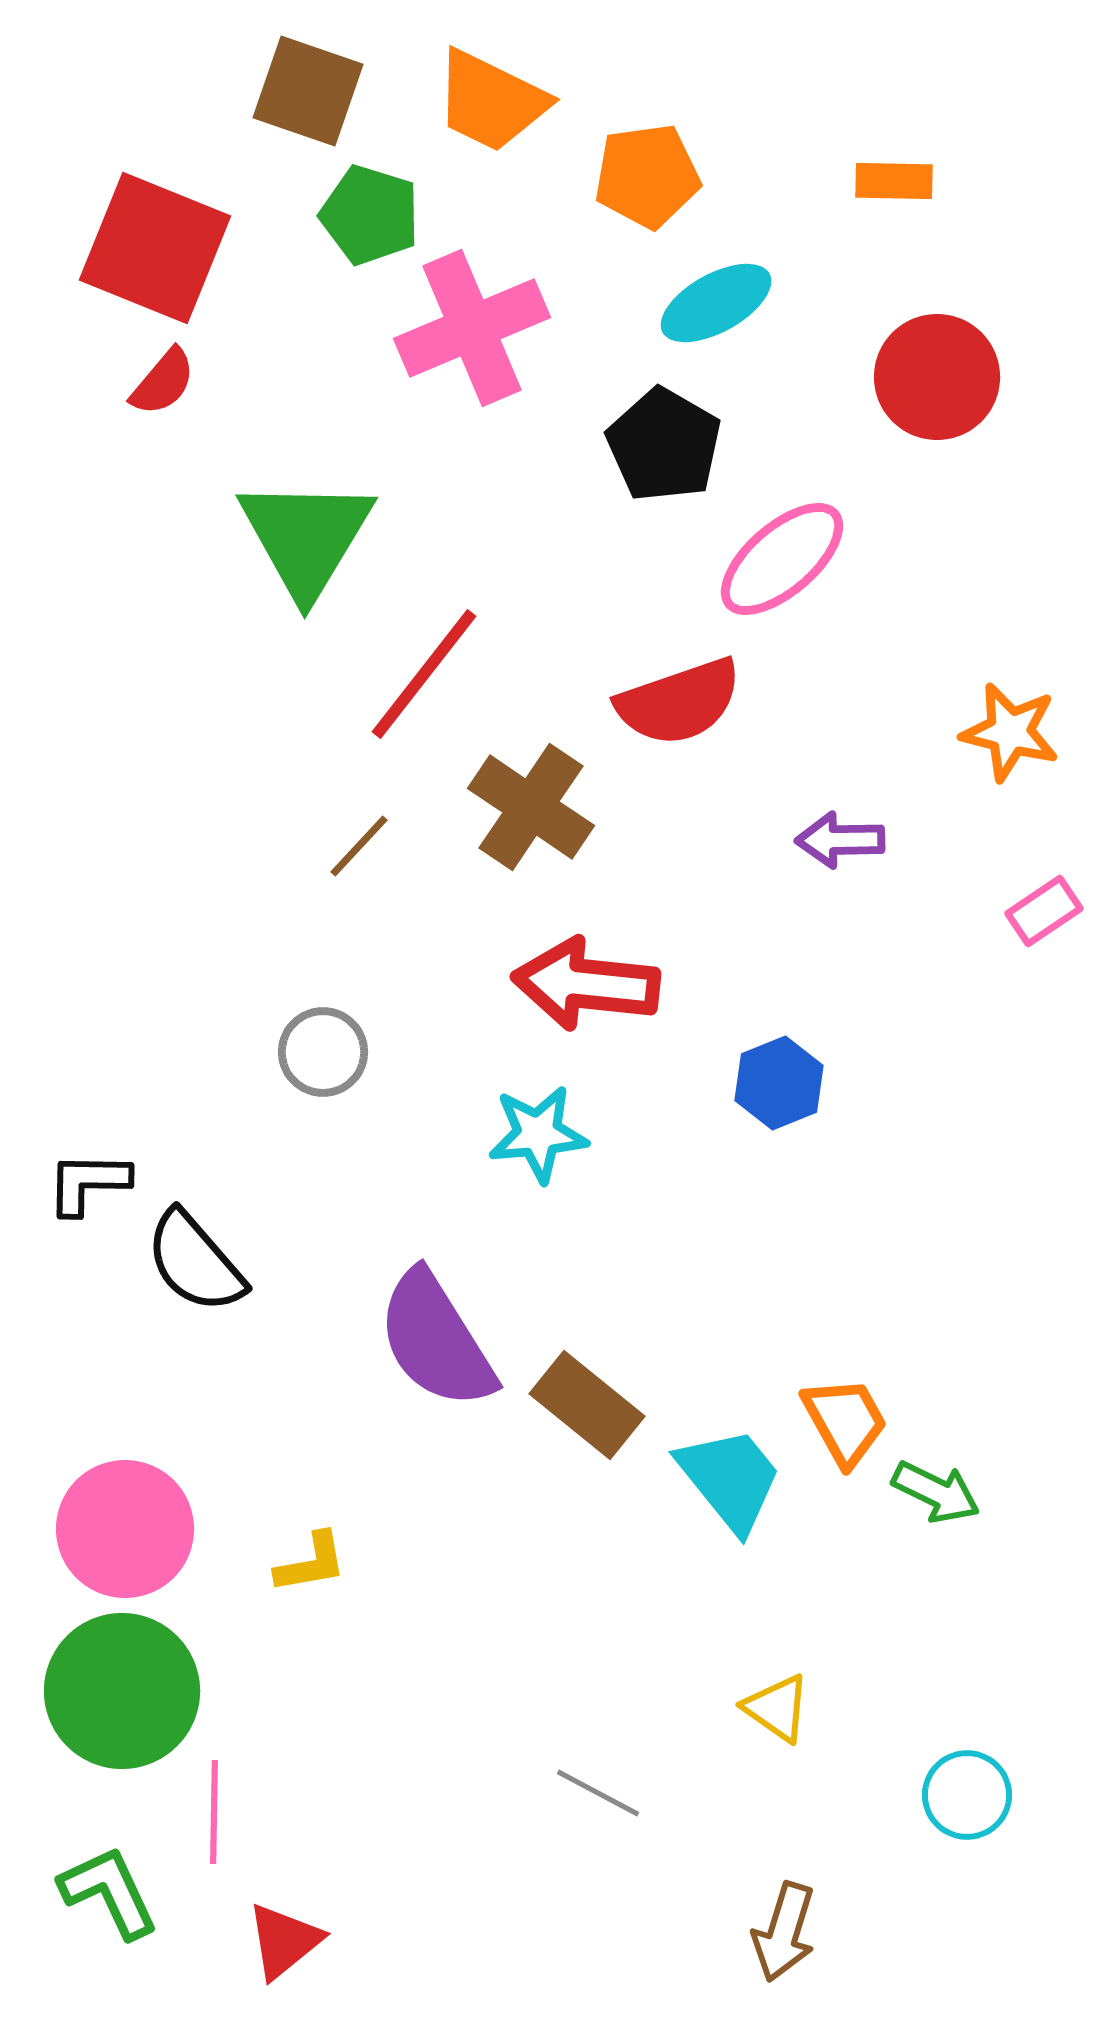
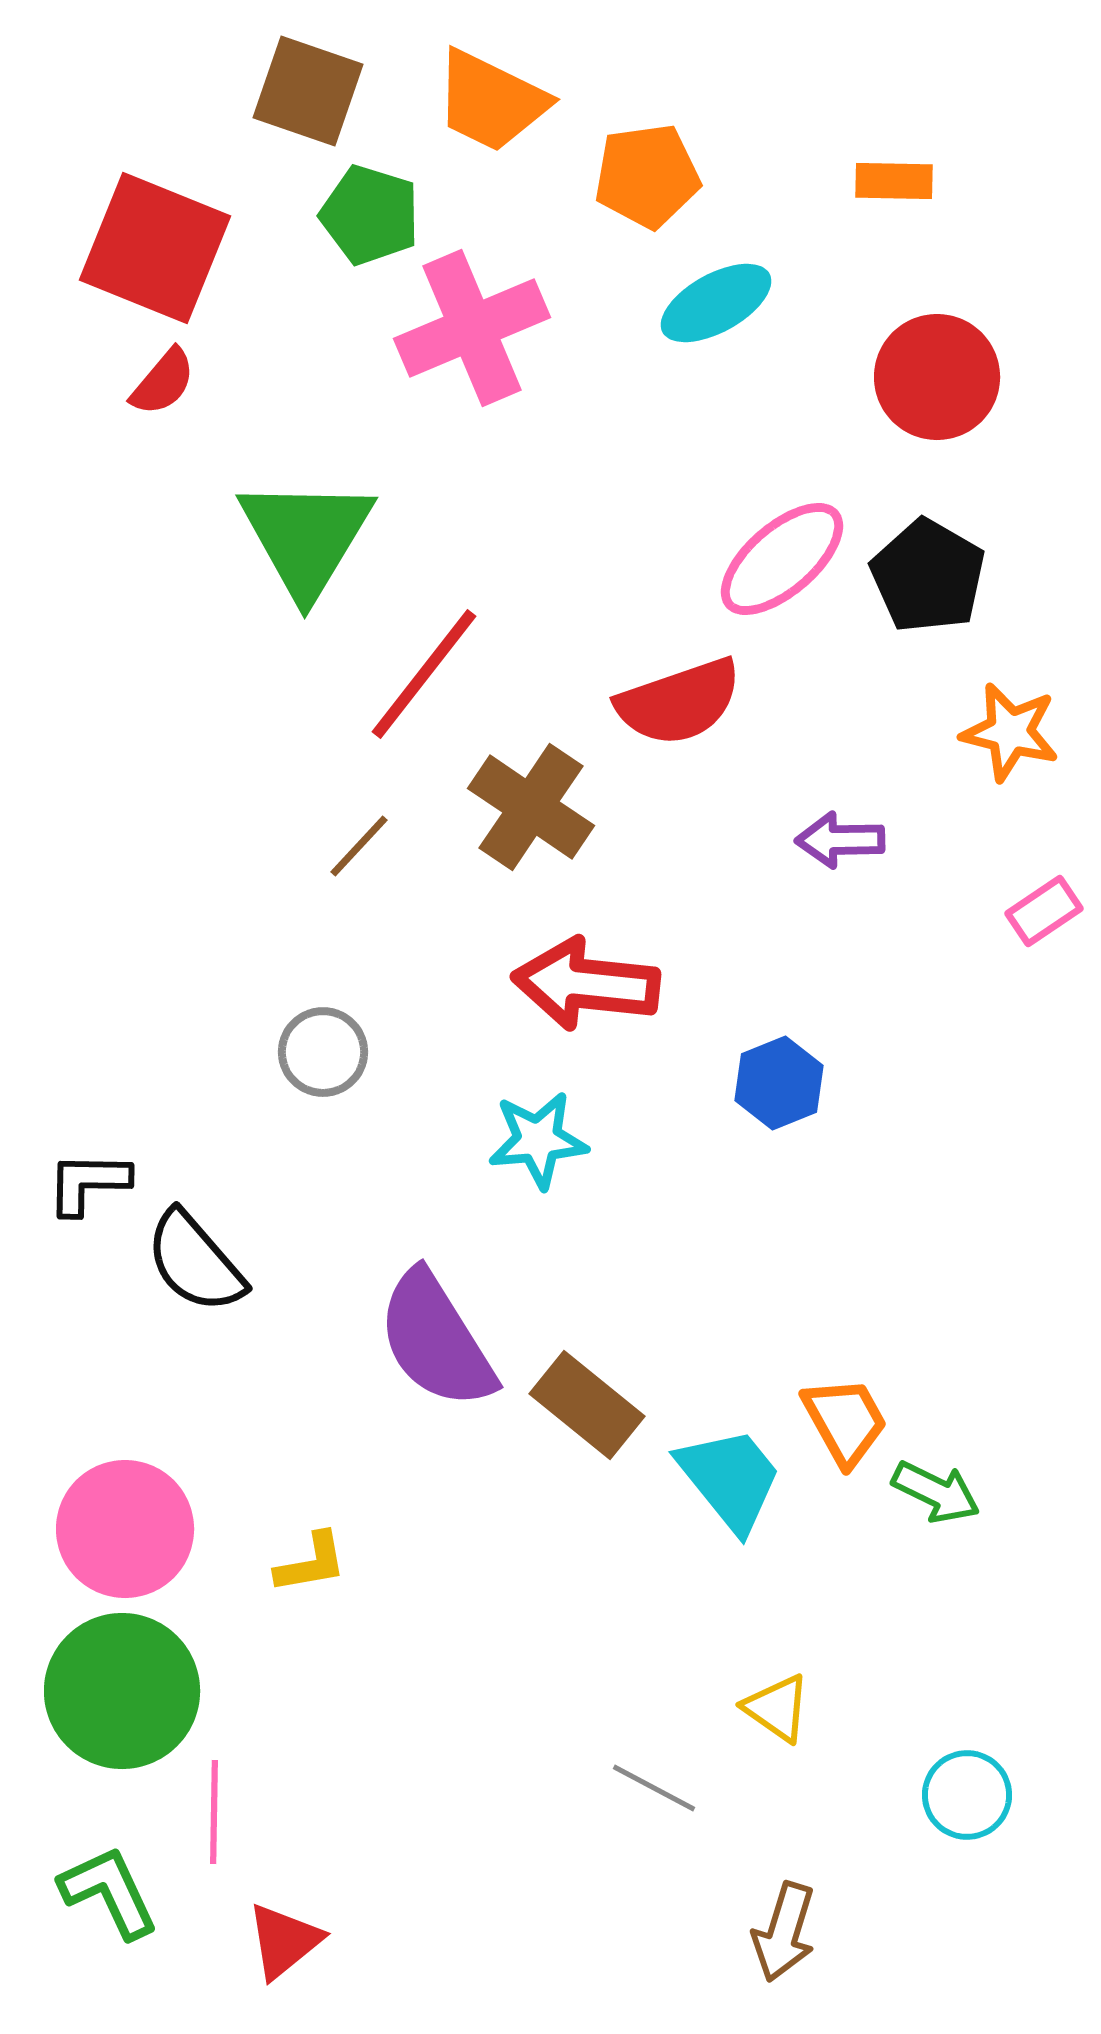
black pentagon at (664, 445): moved 264 px right, 131 px down
cyan star at (538, 1134): moved 6 px down
gray line at (598, 1793): moved 56 px right, 5 px up
